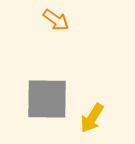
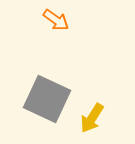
gray square: rotated 24 degrees clockwise
